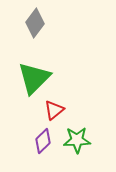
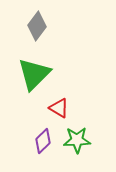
gray diamond: moved 2 px right, 3 px down
green triangle: moved 4 px up
red triangle: moved 5 px right, 2 px up; rotated 50 degrees counterclockwise
